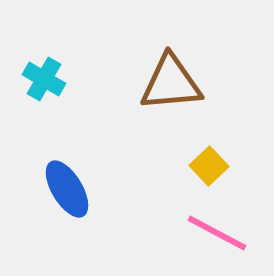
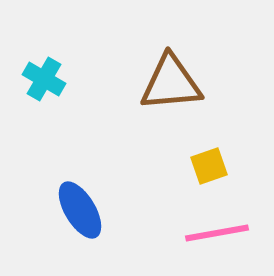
yellow square: rotated 24 degrees clockwise
blue ellipse: moved 13 px right, 21 px down
pink line: rotated 38 degrees counterclockwise
